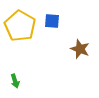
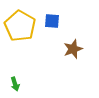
brown star: moved 7 px left; rotated 30 degrees clockwise
green arrow: moved 3 px down
